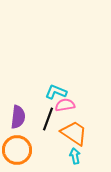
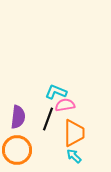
orange trapezoid: rotated 56 degrees clockwise
cyan arrow: moved 1 px left; rotated 35 degrees counterclockwise
